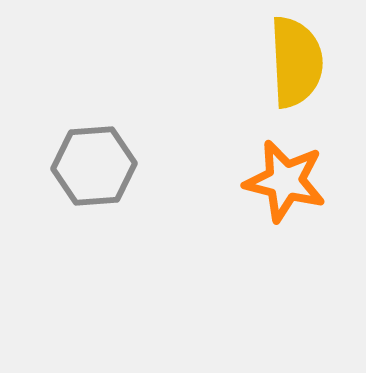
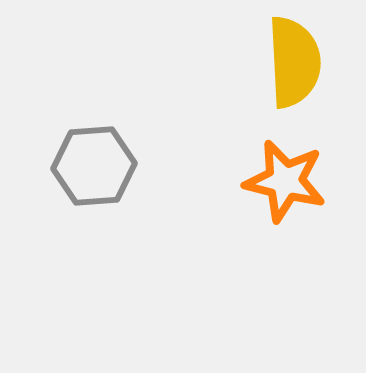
yellow semicircle: moved 2 px left
